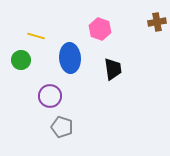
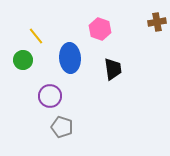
yellow line: rotated 36 degrees clockwise
green circle: moved 2 px right
